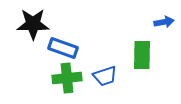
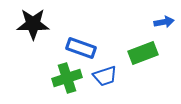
blue rectangle: moved 18 px right
green rectangle: moved 1 px right, 2 px up; rotated 68 degrees clockwise
green cross: rotated 12 degrees counterclockwise
